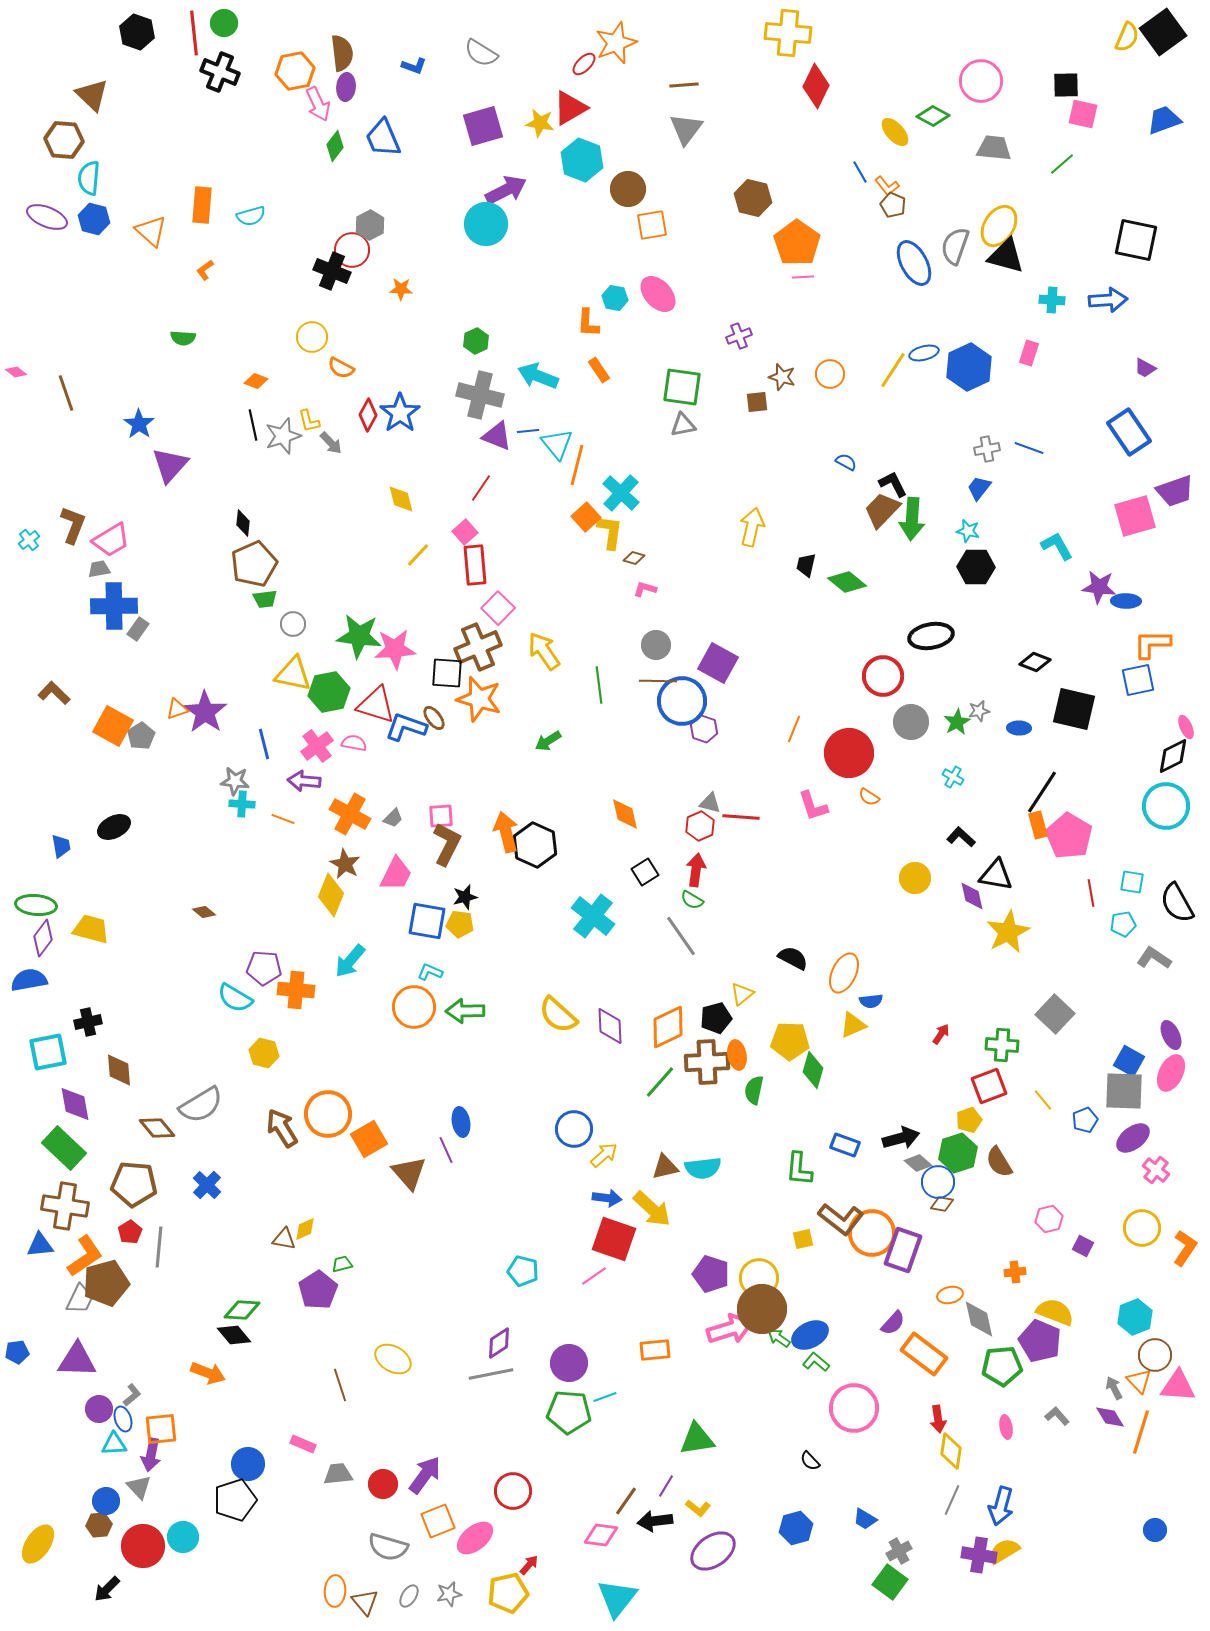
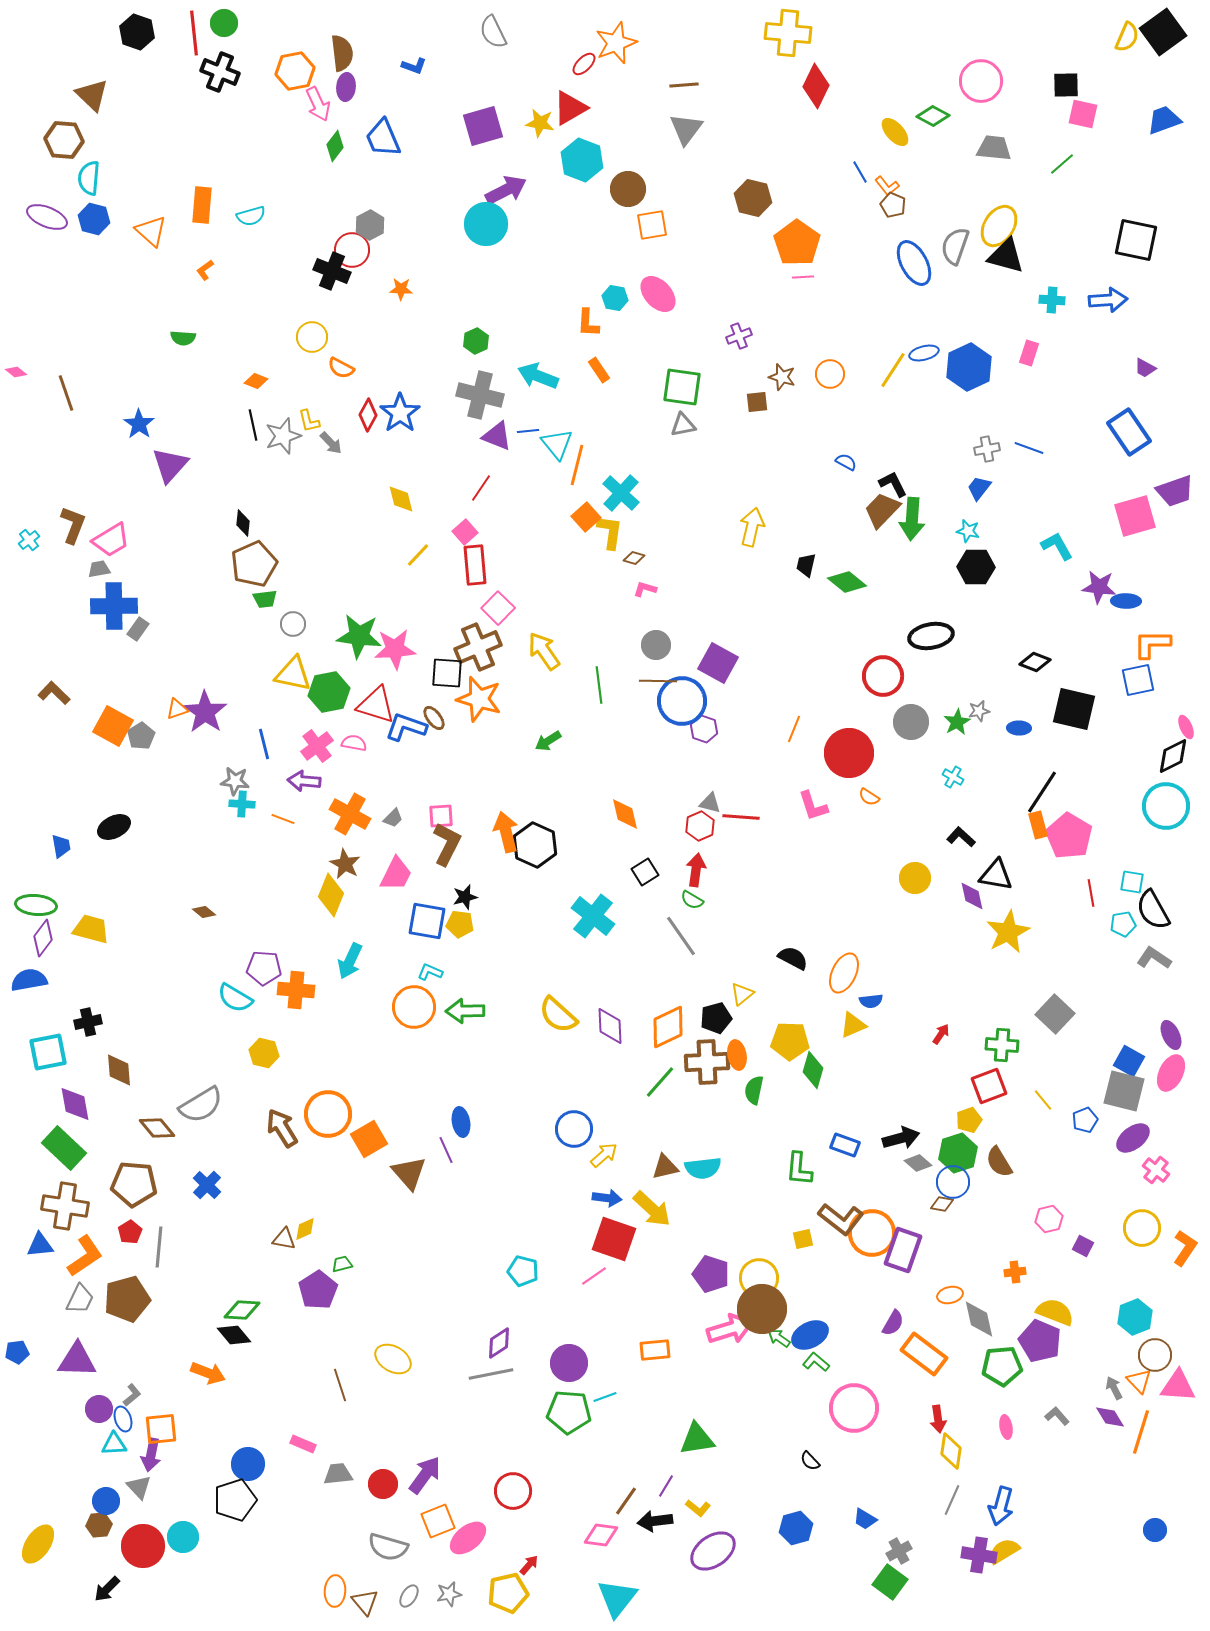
gray semicircle at (481, 53): moved 12 px right, 21 px up; rotated 32 degrees clockwise
black semicircle at (1177, 903): moved 24 px left, 7 px down
cyan arrow at (350, 961): rotated 15 degrees counterclockwise
gray square at (1124, 1091): rotated 12 degrees clockwise
blue circle at (938, 1182): moved 15 px right
brown pentagon at (106, 1283): moved 21 px right, 16 px down
purple semicircle at (893, 1323): rotated 12 degrees counterclockwise
pink ellipse at (475, 1538): moved 7 px left
